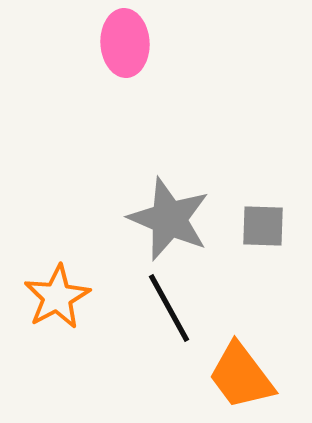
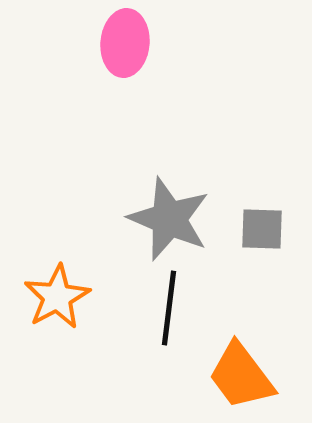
pink ellipse: rotated 8 degrees clockwise
gray square: moved 1 px left, 3 px down
black line: rotated 36 degrees clockwise
